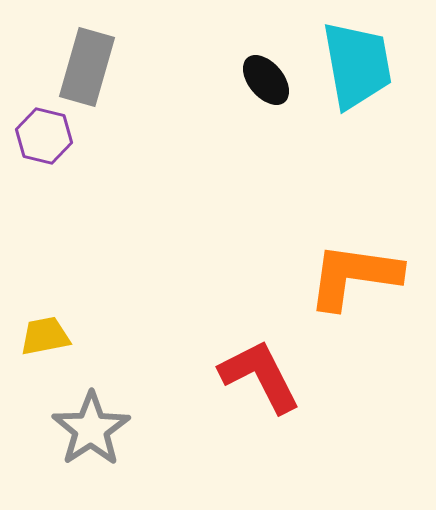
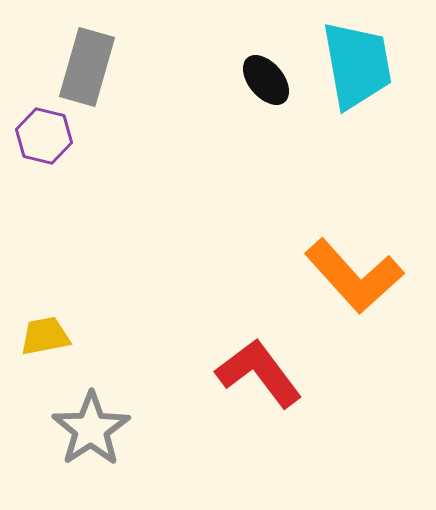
orange L-shape: rotated 140 degrees counterclockwise
red L-shape: moved 1 px left, 3 px up; rotated 10 degrees counterclockwise
